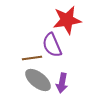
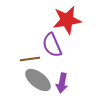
brown line: moved 2 px left, 1 px down
